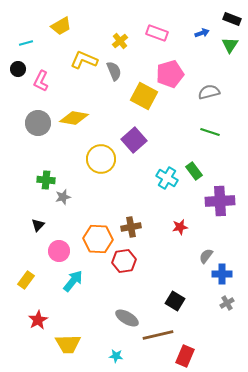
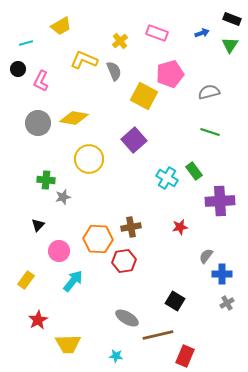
yellow circle at (101, 159): moved 12 px left
